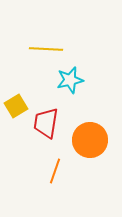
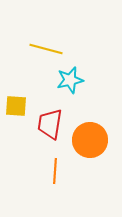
yellow line: rotated 12 degrees clockwise
yellow square: rotated 35 degrees clockwise
red trapezoid: moved 4 px right, 1 px down
orange line: rotated 15 degrees counterclockwise
